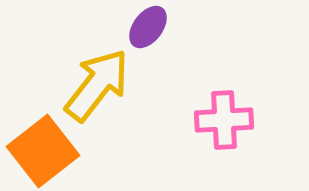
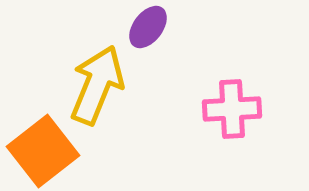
yellow arrow: rotated 16 degrees counterclockwise
pink cross: moved 8 px right, 11 px up
